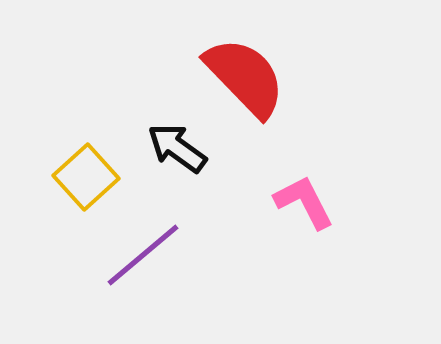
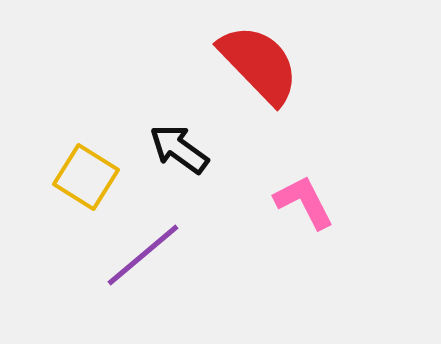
red semicircle: moved 14 px right, 13 px up
black arrow: moved 2 px right, 1 px down
yellow square: rotated 16 degrees counterclockwise
